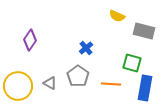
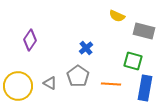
green square: moved 1 px right, 2 px up
